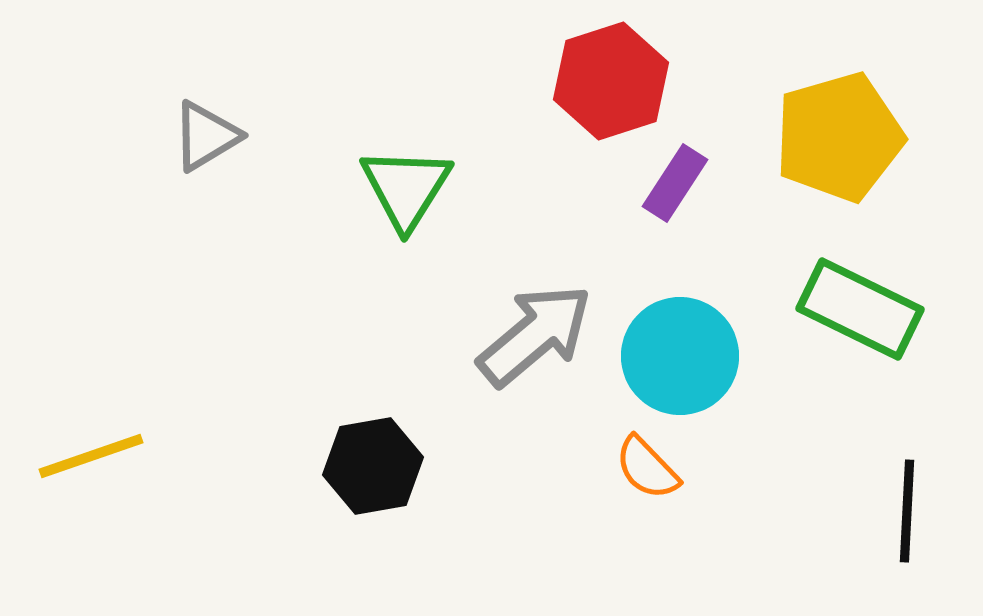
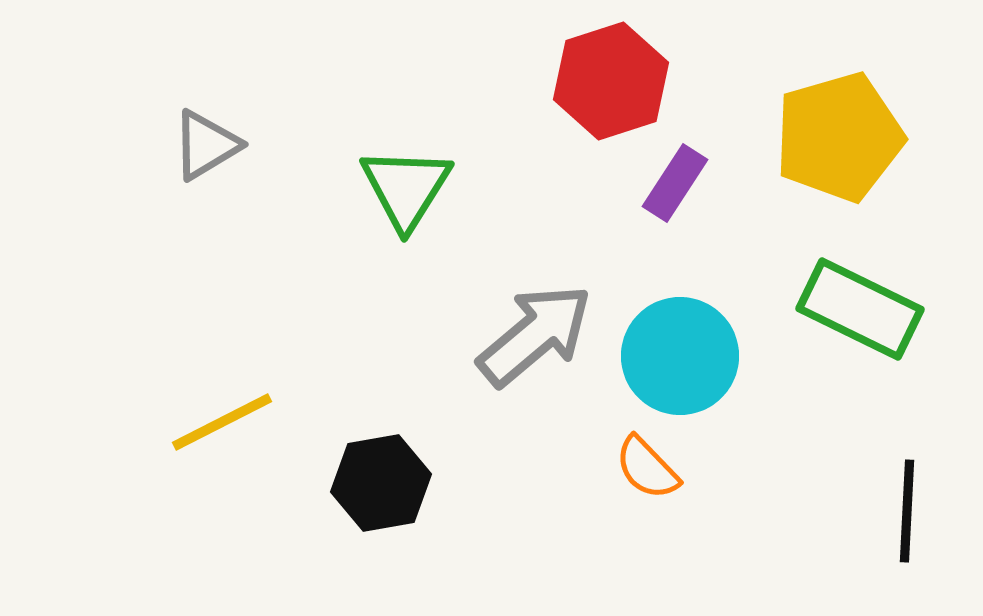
gray triangle: moved 9 px down
yellow line: moved 131 px right, 34 px up; rotated 8 degrees counterclockwise
black hexagon: moved 8 px right, 17 px down
